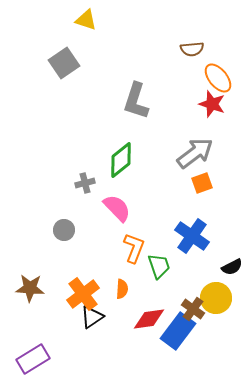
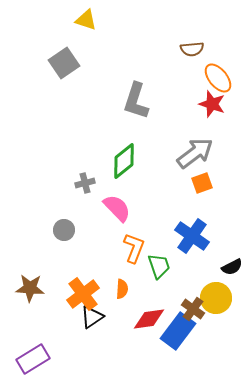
green diamond: moved 3 px right, 1 px down
